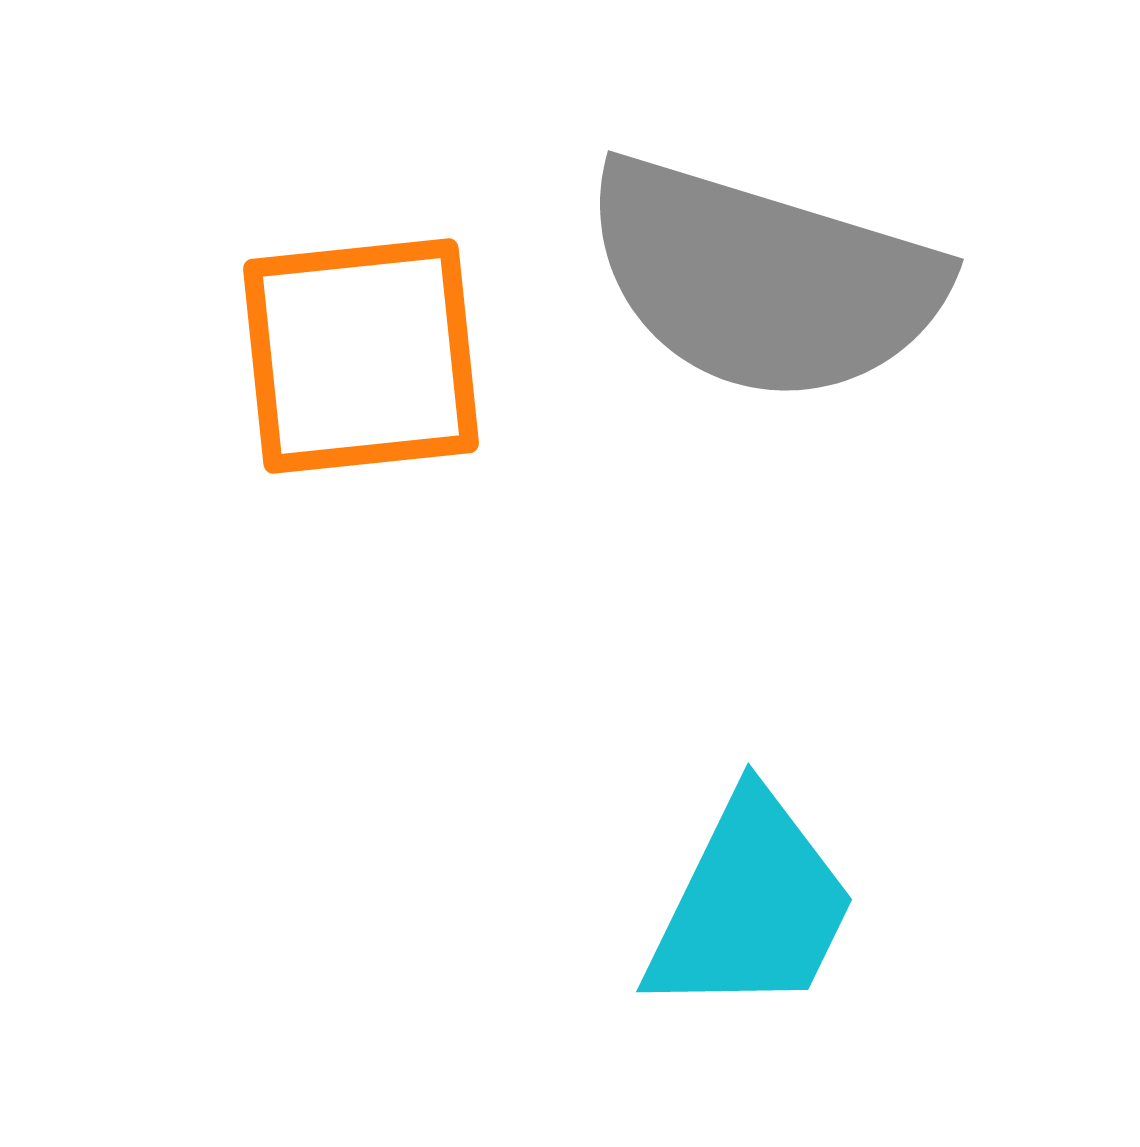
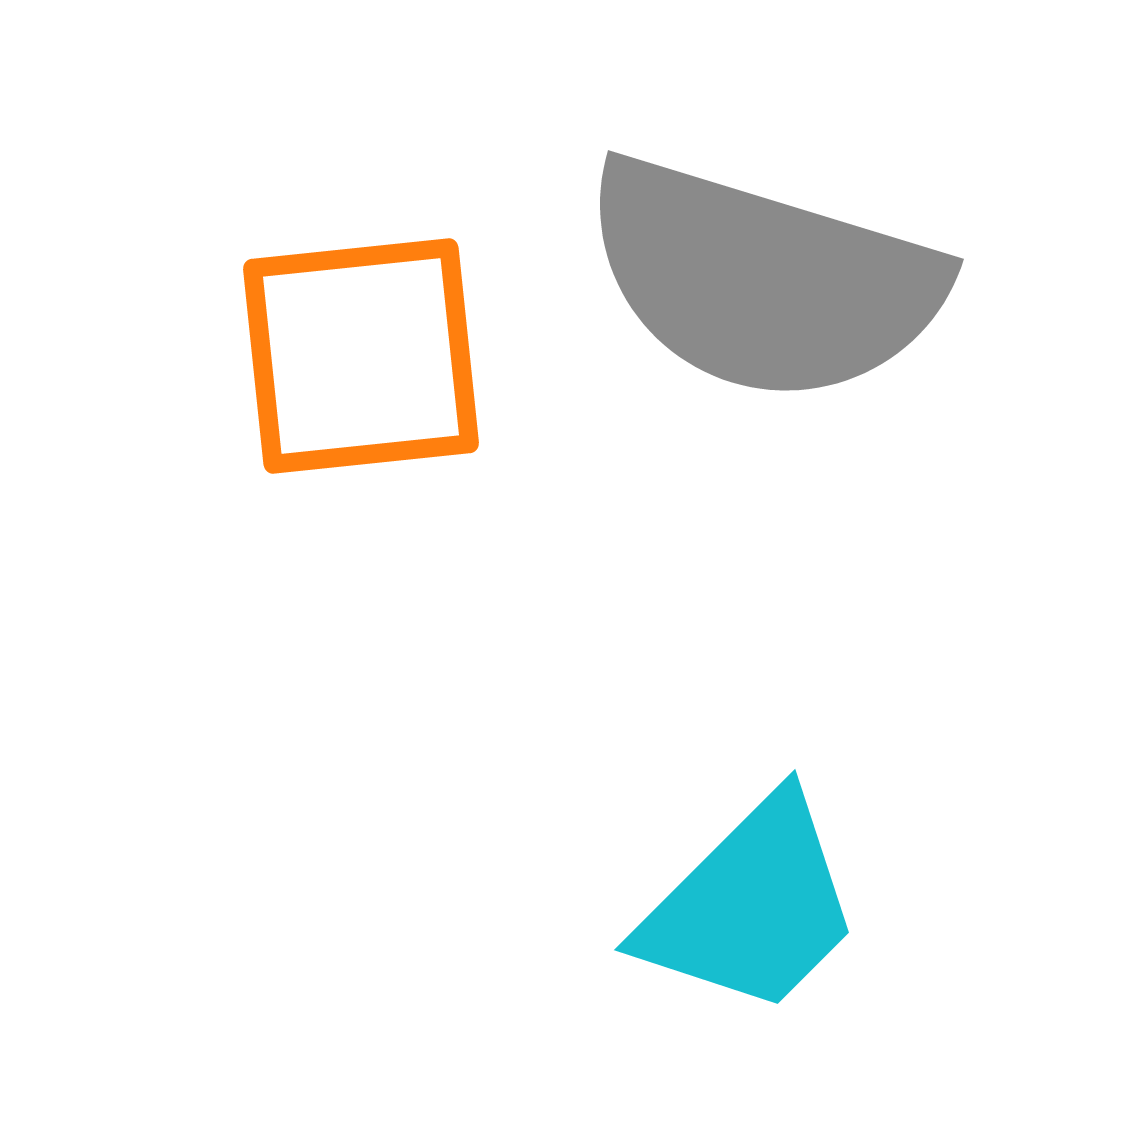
cyan trapezoid: rotated 19 degrees clockwise
